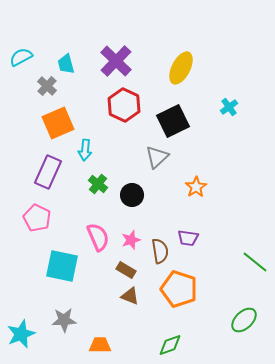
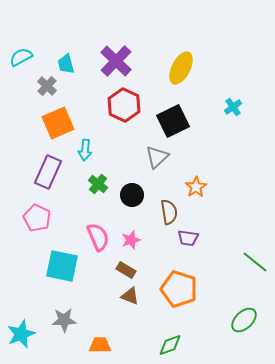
cyan cross: moved 4 px right
brown semicircle: moved 9 px right, 39 px up
